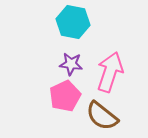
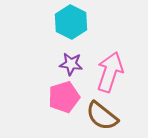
cyan hexagon: moved 2 px left; rotated 16 degrees clockwise
pink pentagon: moved 1 px left, 1 px down; rotated 8 degrees clockwise
